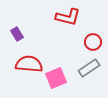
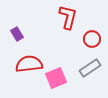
red L-shape: rotated 90 degrees counterclockwise
red circle: moved 1 px left, 3 px up
red semicircle: rotated 12 degrees counterclockwise
gray rectangle: moved 1 px right
